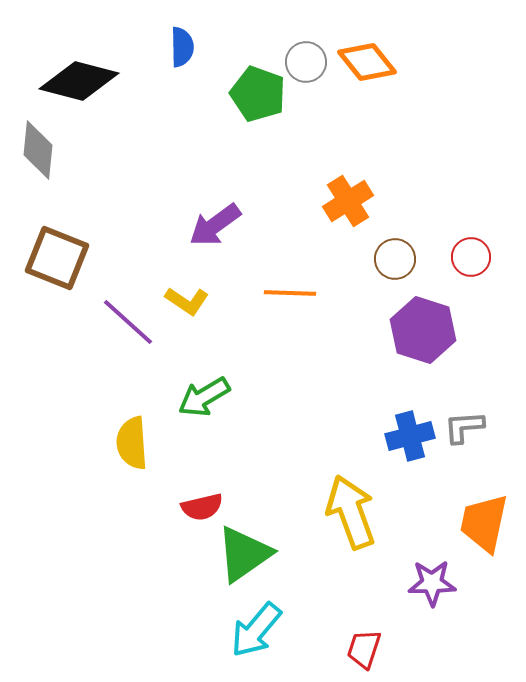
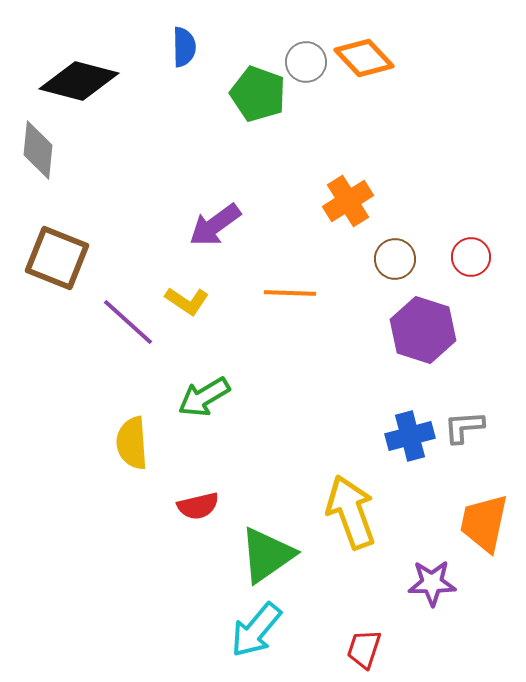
blue semicircle: moved 2 px right
orange diamond: moved 3 px left, 4 px up; rotated 4 degrees counterclockwise
red semicircle: moved 4 px left, 1 px up
green triangle: moved 23 px right, 1 px down
